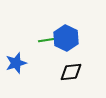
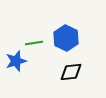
green line: moved 13 px left, 3 px down
blue star: moved 2 px up
